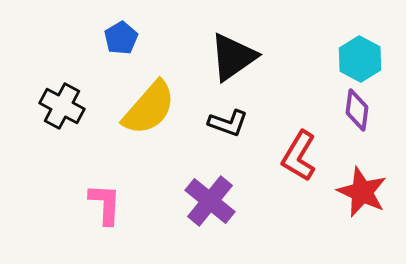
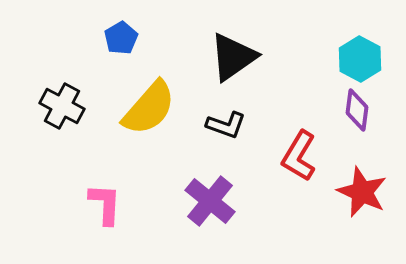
black L-shape: moved 2 px left, 2 px down
